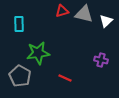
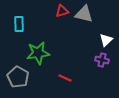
white triangle: moved 19 px down
purple cross: moved 1 px right
gray pentagon: moved 2 px left, 1 px down
